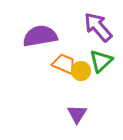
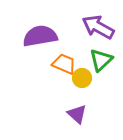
purple arrow: rotated 20 degrees counterclockwise
green triangle: moved 1 px up
yellow circle: moved 1 px right, 7 px down
purple triangle: rotated 20 degrees counterclockwise
